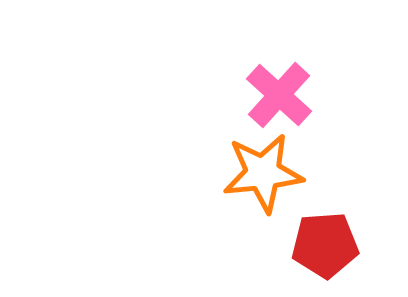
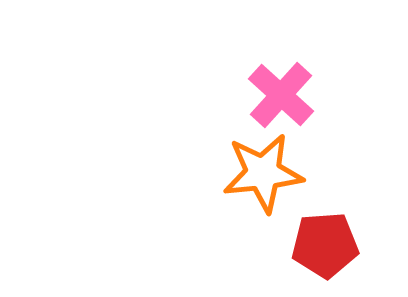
pink cross: moved 2 px right
